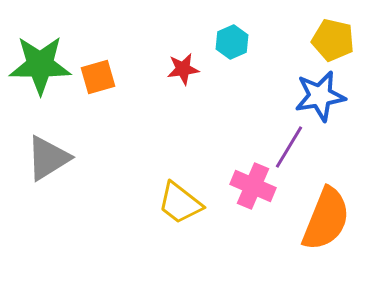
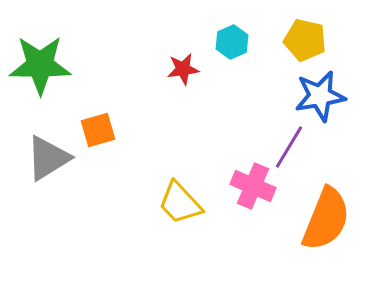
yellow pentagon: moved 28 px left
orange square: moved 53 px down
yellow trapezoid: rotated 9 degrees clockwise
